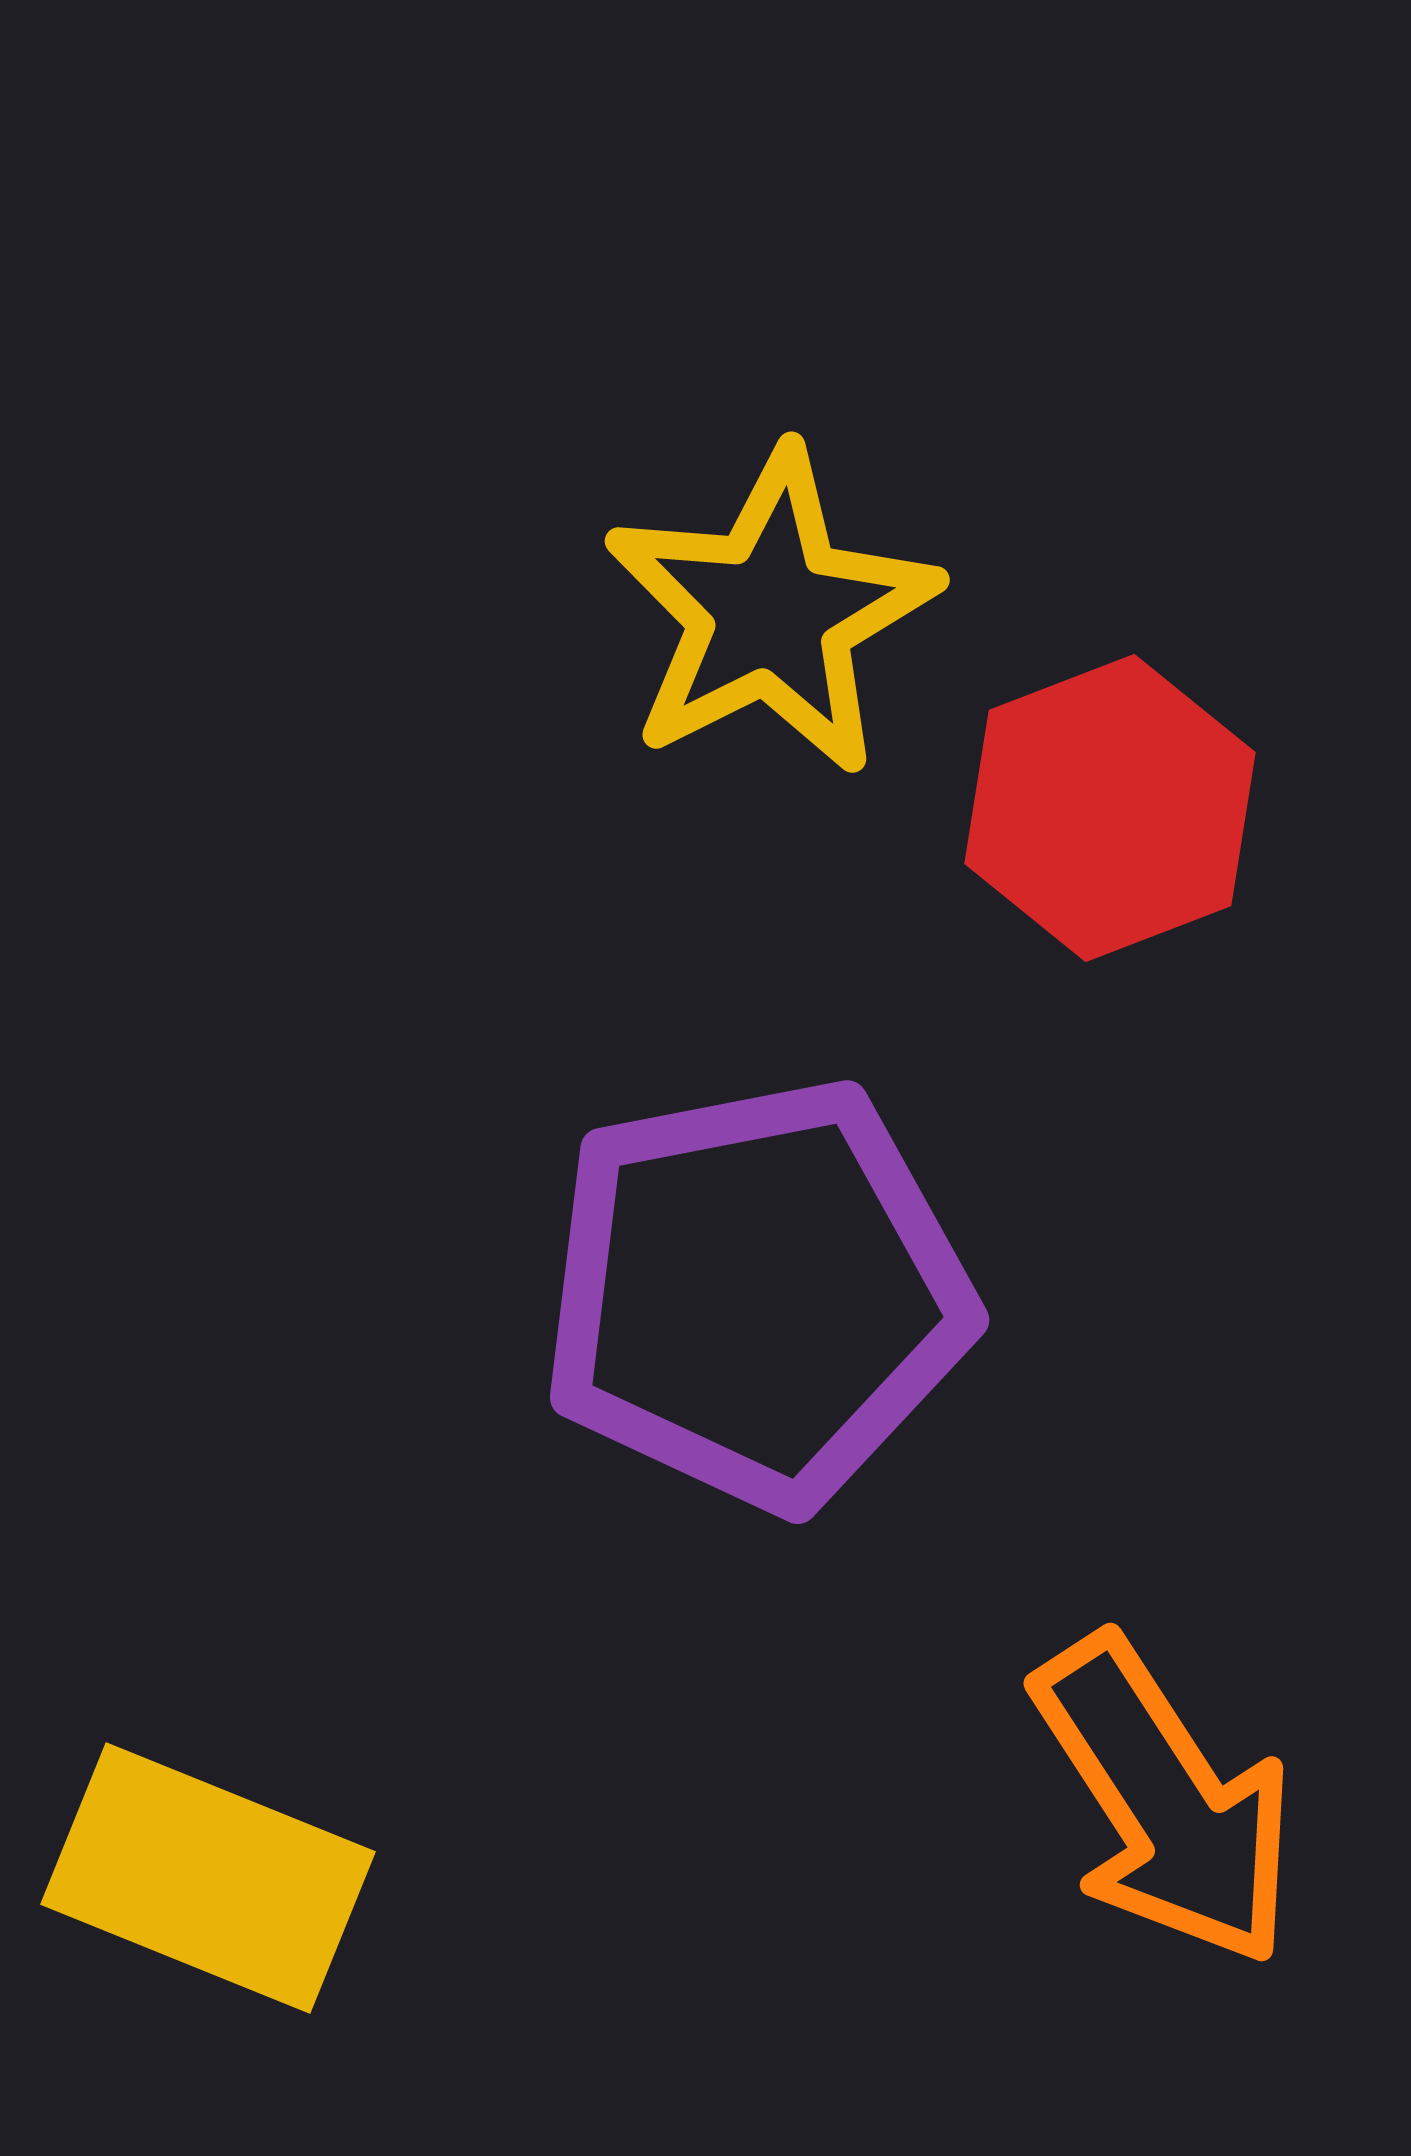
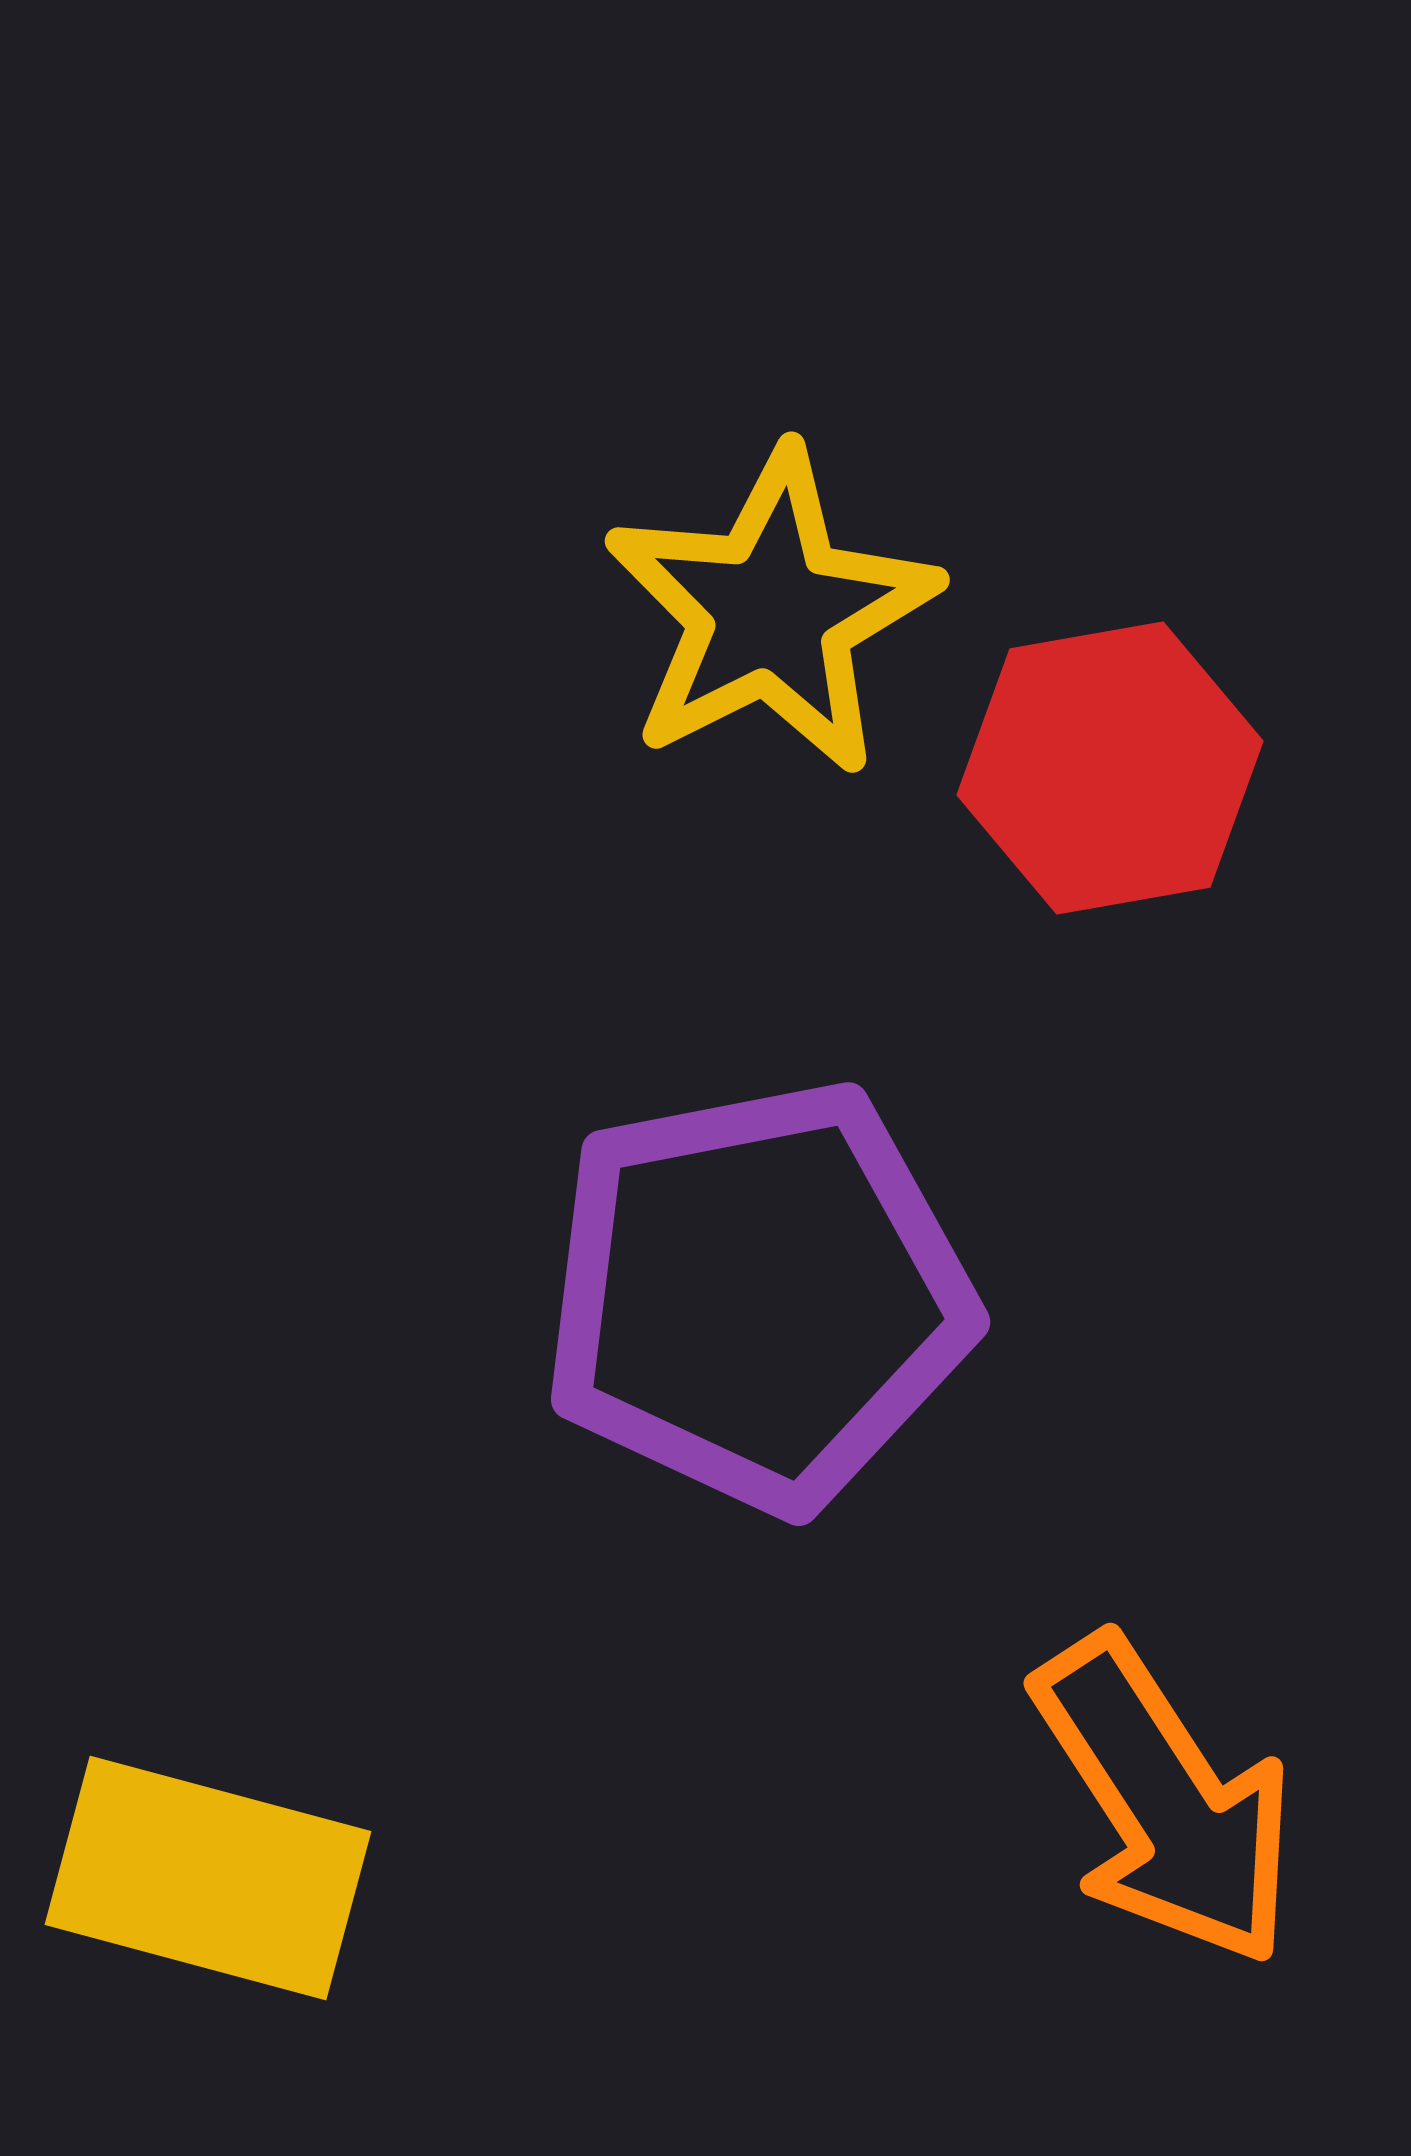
red hexagon: moved 40 px up; rotated 11 degrees clockwise
purple pentagon: moved 1 px right, 2 px down
yellow rectangle: rotated 7 degrees counterclockwise
